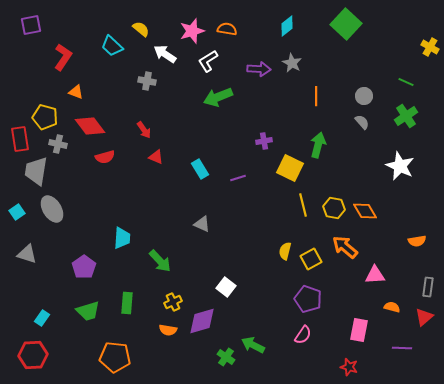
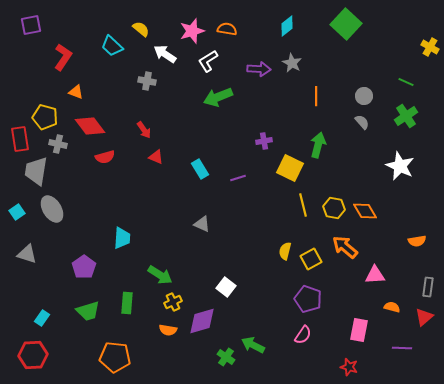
green arrow at (160, 261): moved 14 px down; rotated 15 degrees counterclockwise
